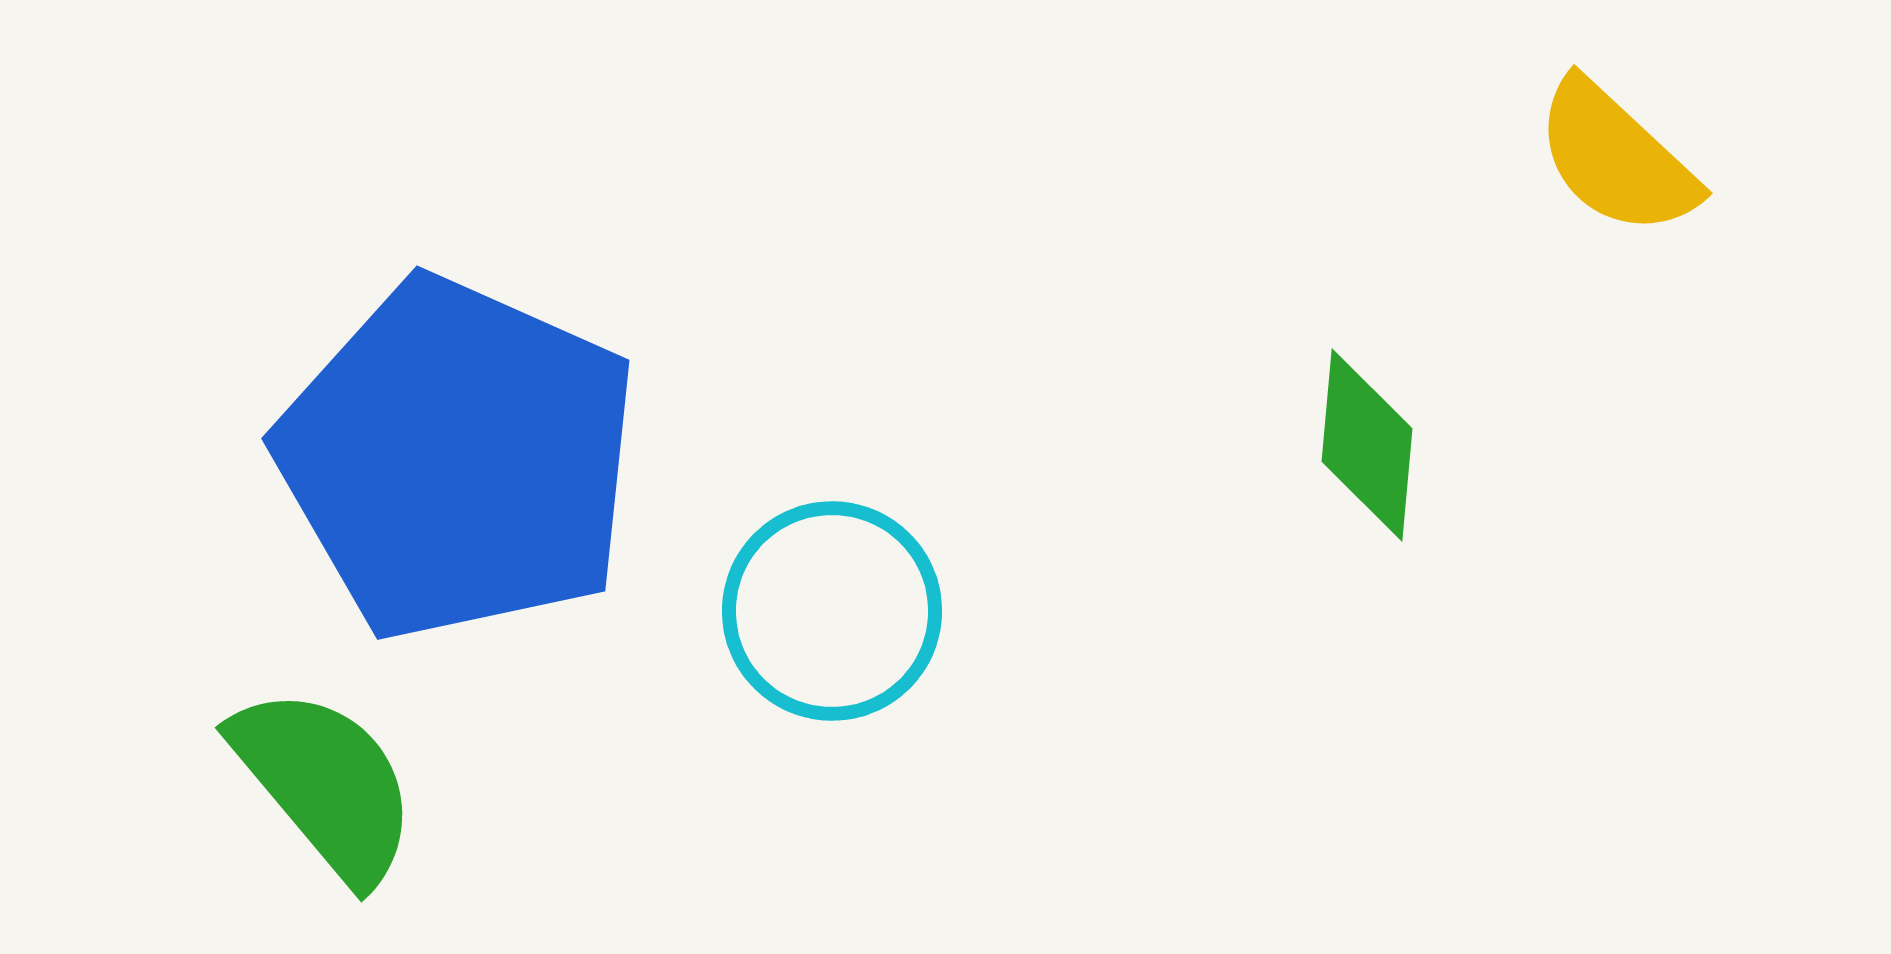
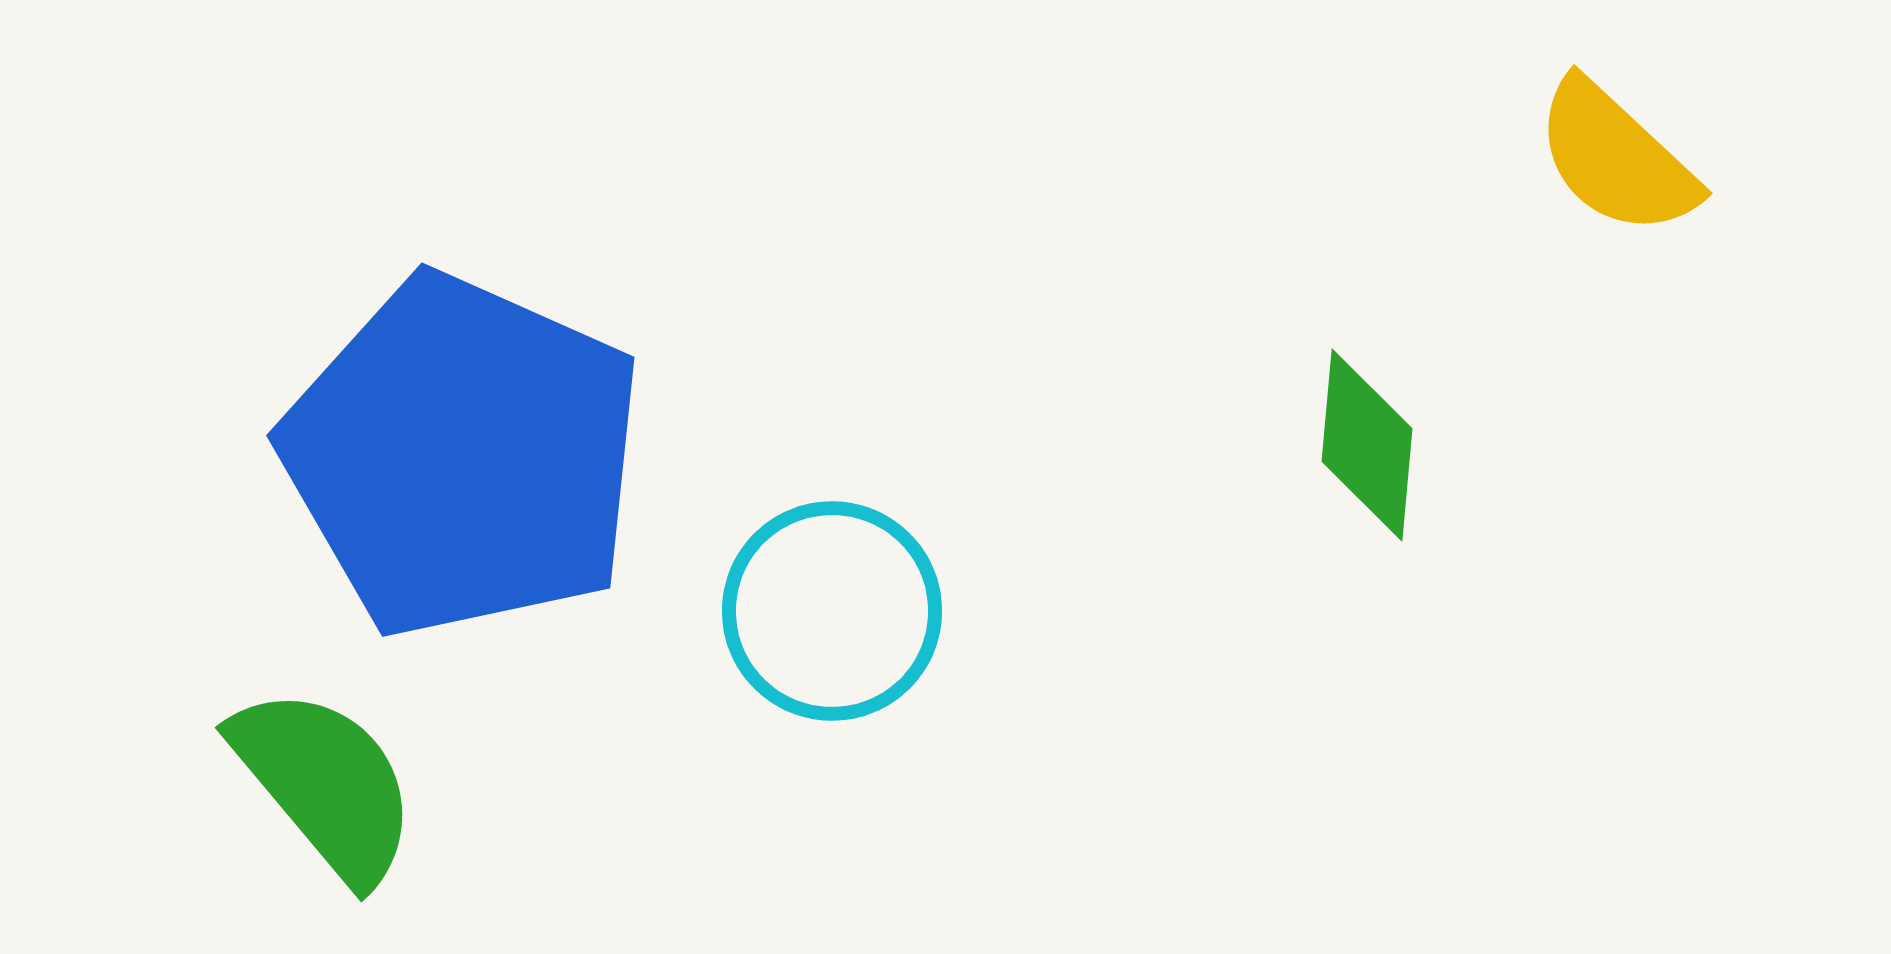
blue pentagon: moved 5 px right, 3 px up
